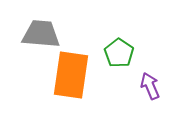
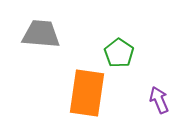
orange rectangle: moved 16 px right, 18 px down
purple arrow: moved 9 px right, 14 px down
